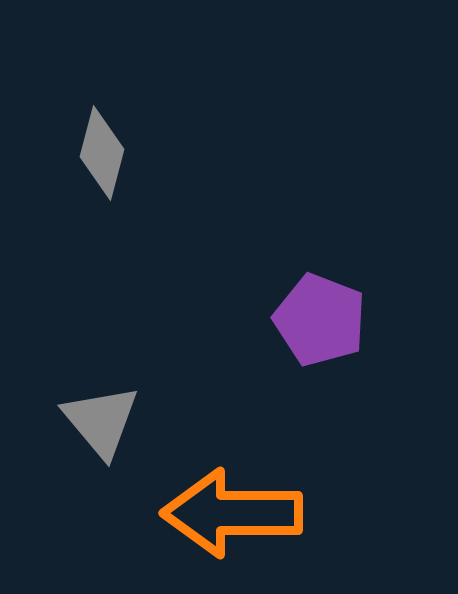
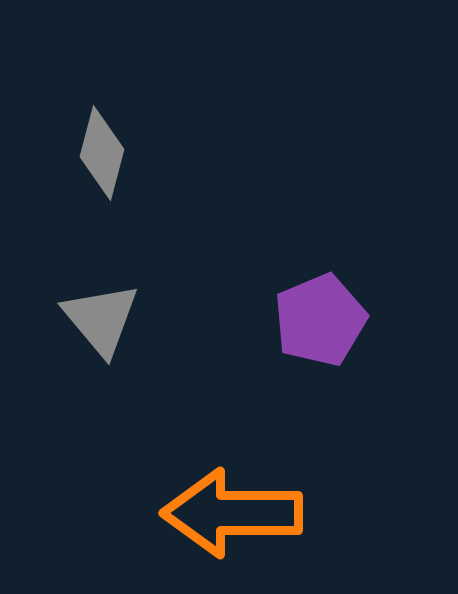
purple pentagon: rotated 28 degrees clockwise
gray triangle: moved 102 px up
